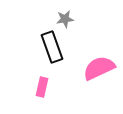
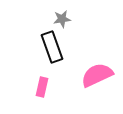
gray star: moved 3 px left
pink semicircle: moved 2 px left, 7 px down
